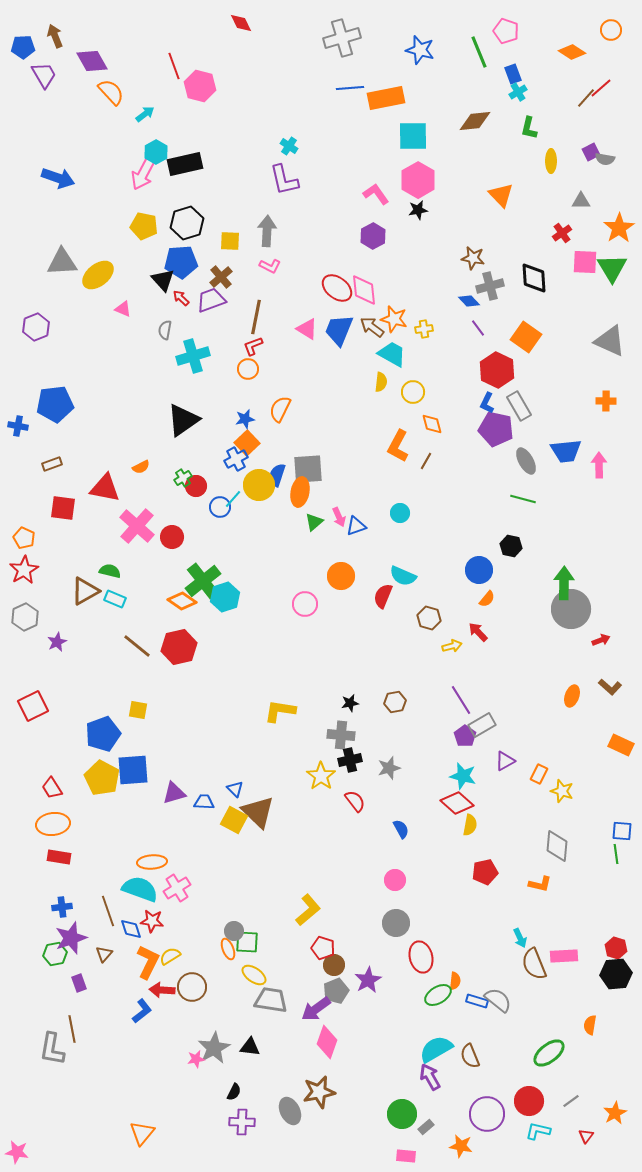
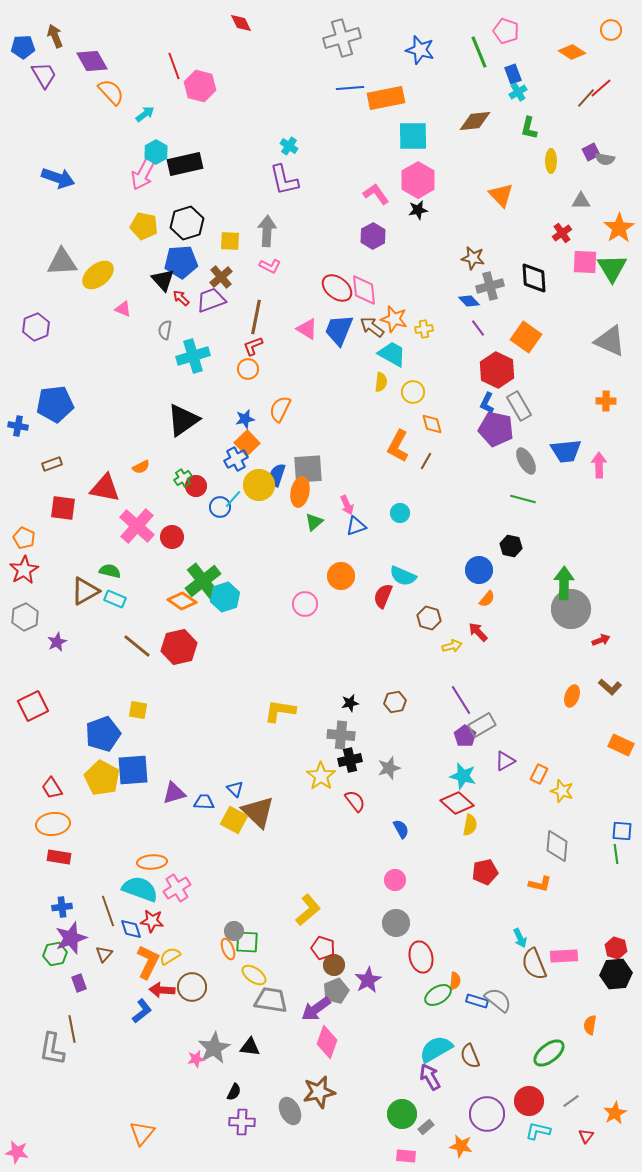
pink arrow at (339, 517): moved 8 px right, 12 px up
